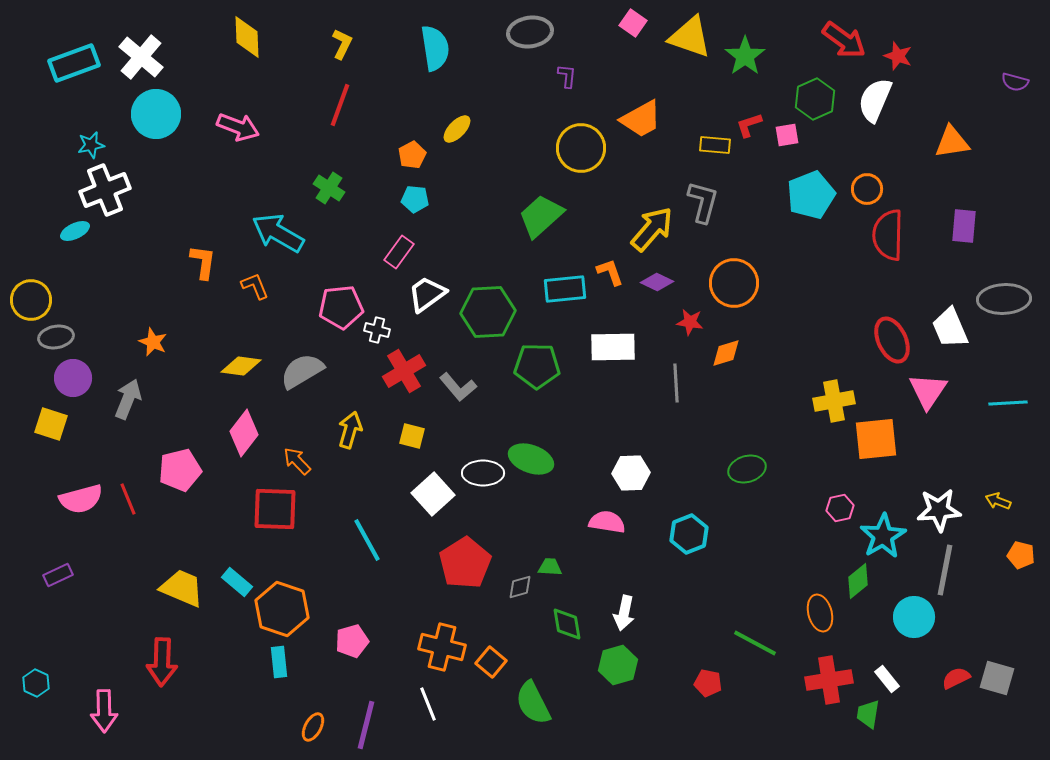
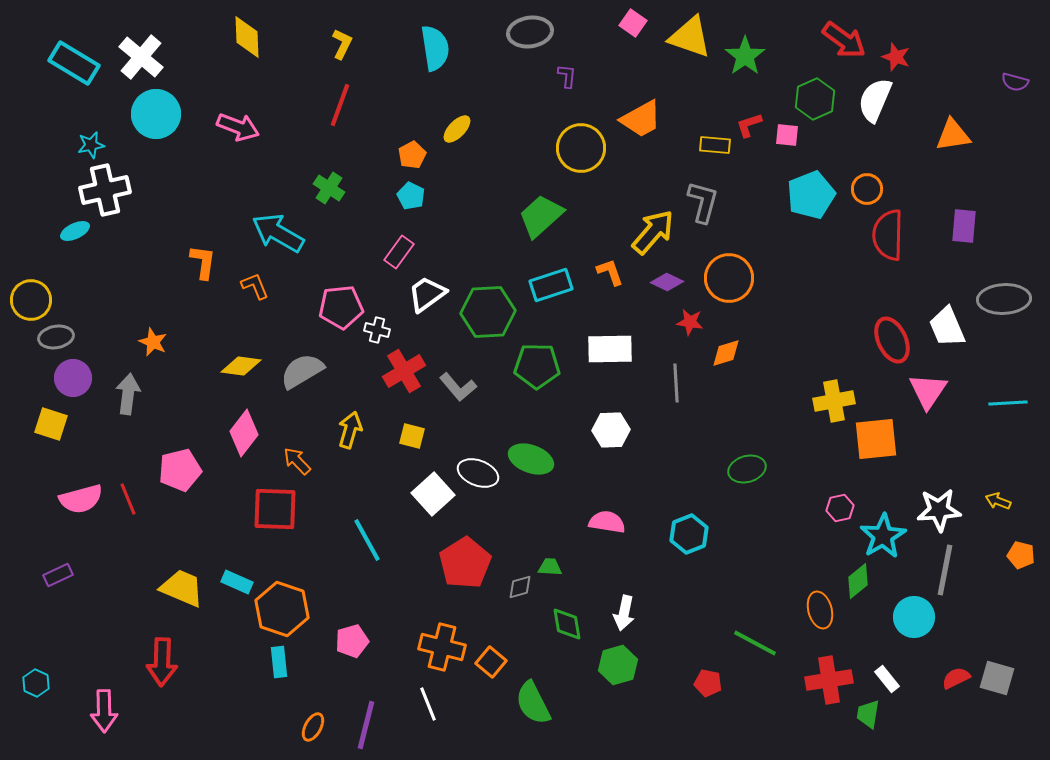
red star at (898, 56): moved 2 px left, 1 px down
cyan rectangle at (74, 63): rotated 51 degrees clockwise
pink square at (787, 135): rotated 15 degrees clockwise
orange triangle at (952, 142): moved 1 px right, 7 px up
white cross at (105, 190): rotated 9 degrees clockwise
cyan pentagon at (415, 199): moved 4 px left, 3 px up; rotated 20 degrees clockwise
yellow arrow at (652, 229): moved 1 px right, 3 px down
purple diamond at (657, 282): moved 10 px right
orange circle at (734, 283): moved 5 px left, 5 px up
cyan rectangle at (565, 289): moved 14 px left, 4 px up; rotated 12 degrees counterclockwise
white trapezoid at (950, 328): moved 3 px left, 1 px up
white rectangle at (613, 347): moved 3 px left, 2 px down
gray arrow at (128, 399): moved 5 px up; rotated 15 degrees counterclockwise
white ellipse at (483, 473): moved 5 px left; rotated 21 degrees clockwise
white hexagon at (631, 473): moved 20 px left, 43 px up
cyan rectangle at (237, 582): rotated 16 degrees counterclockwise
orange ellipse at (820, 613): moved 3 px up
